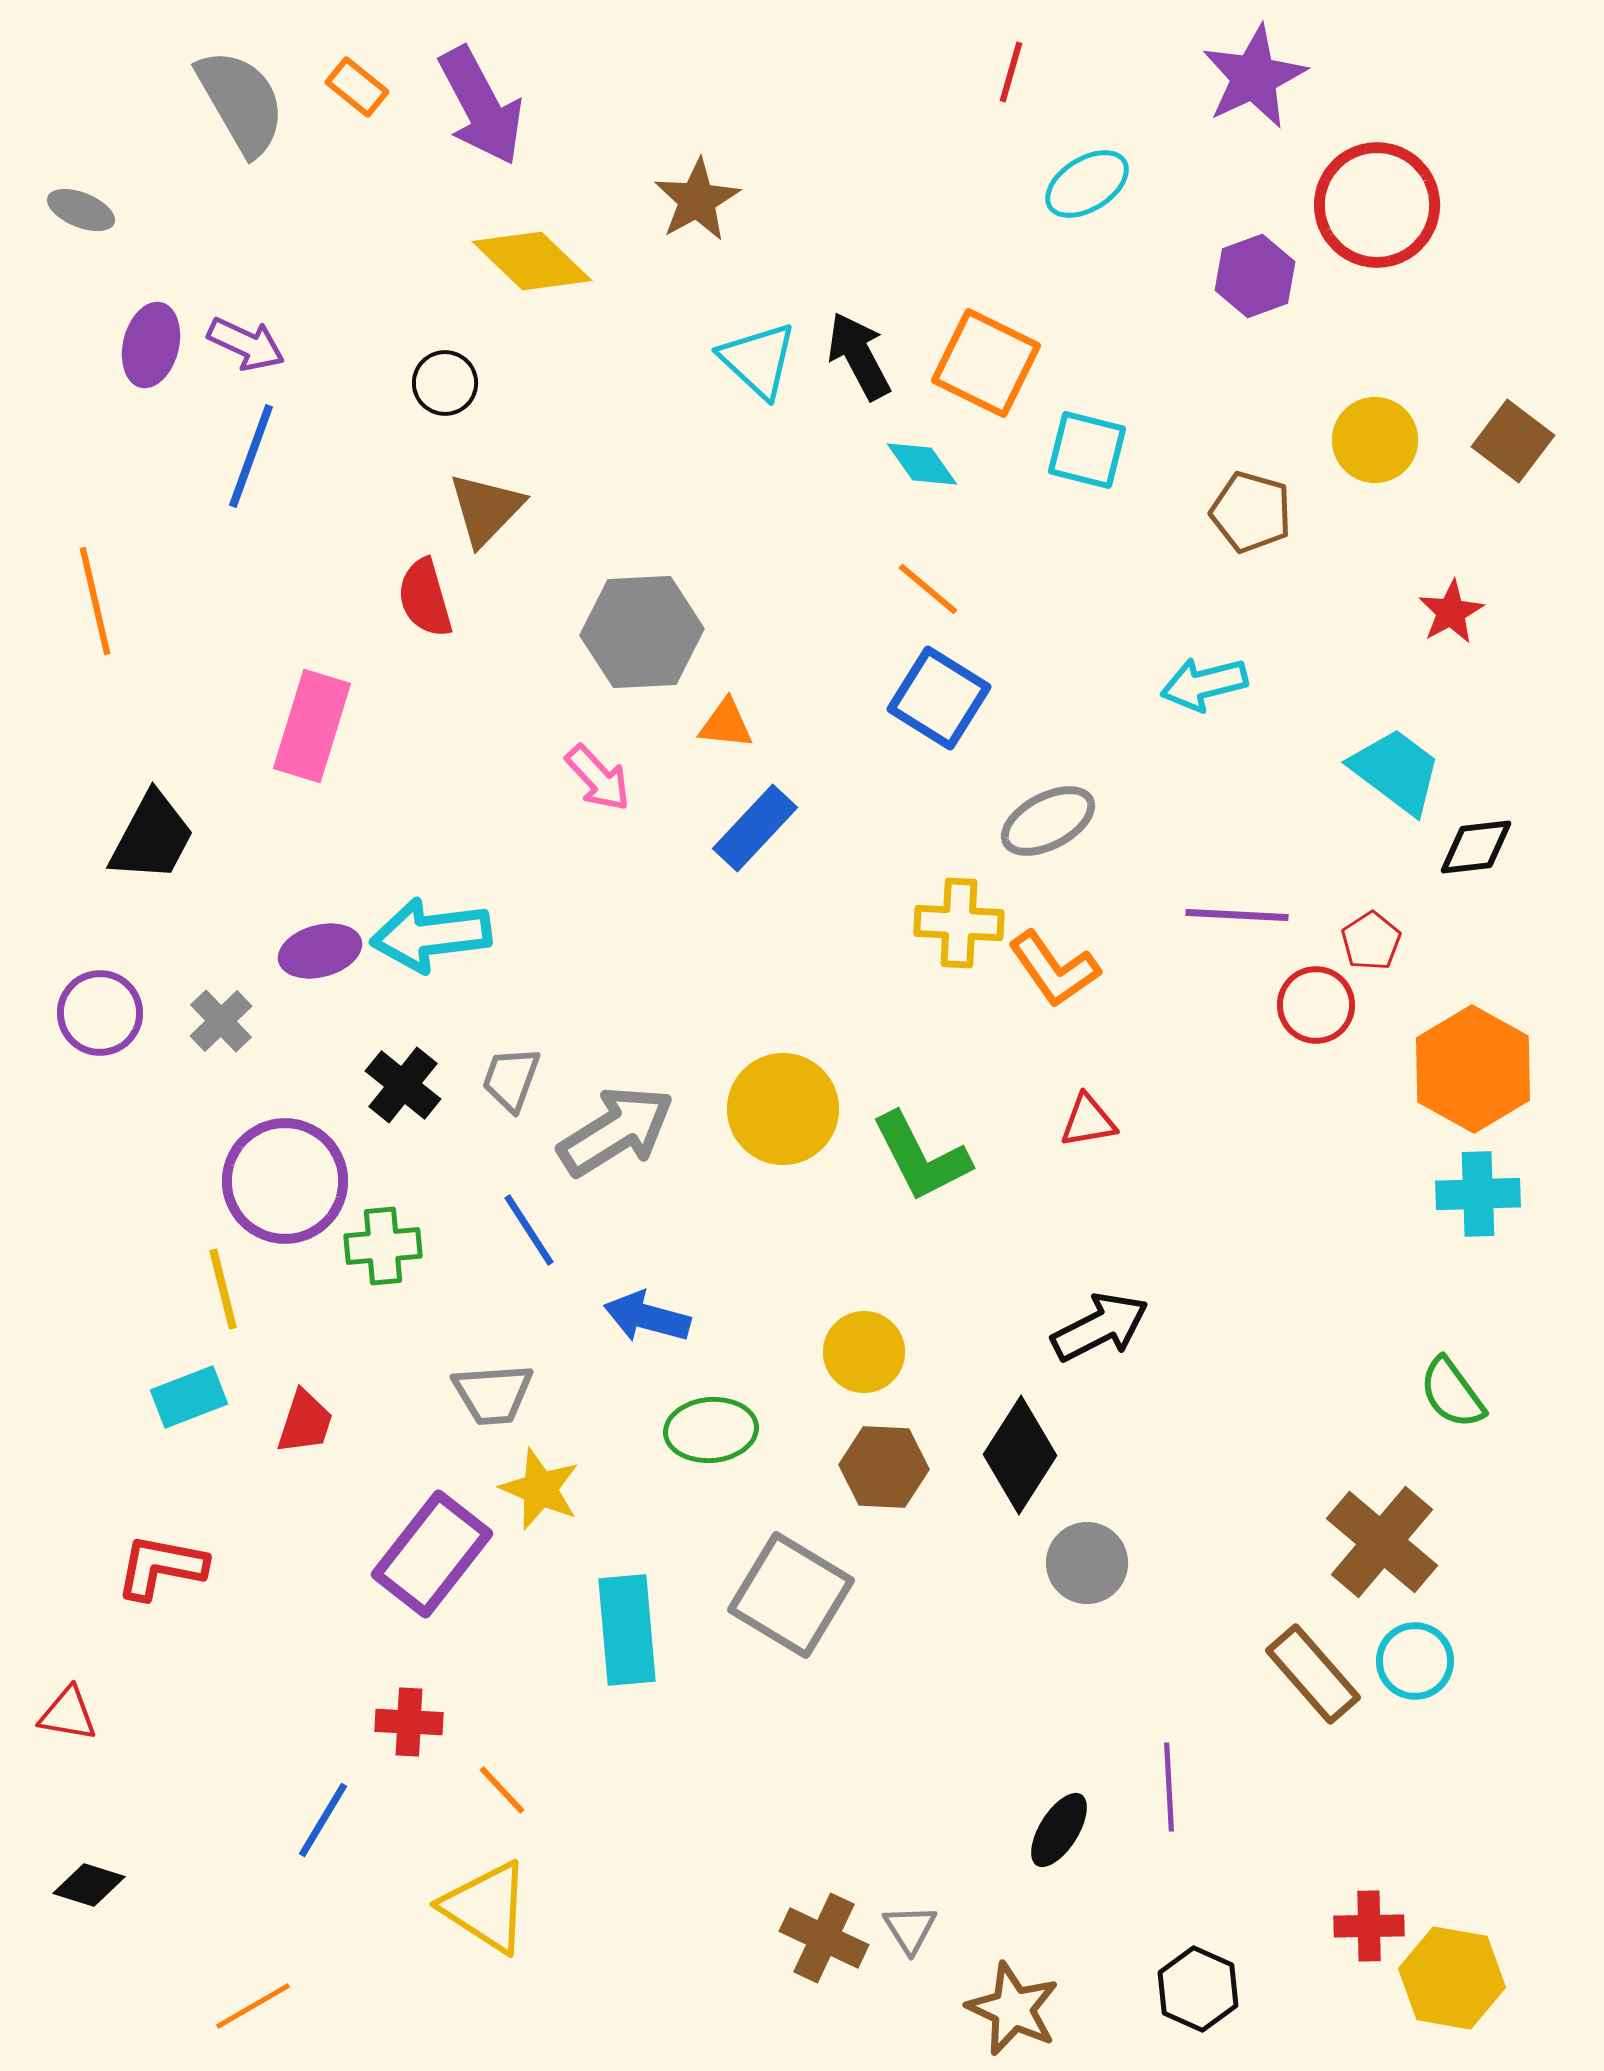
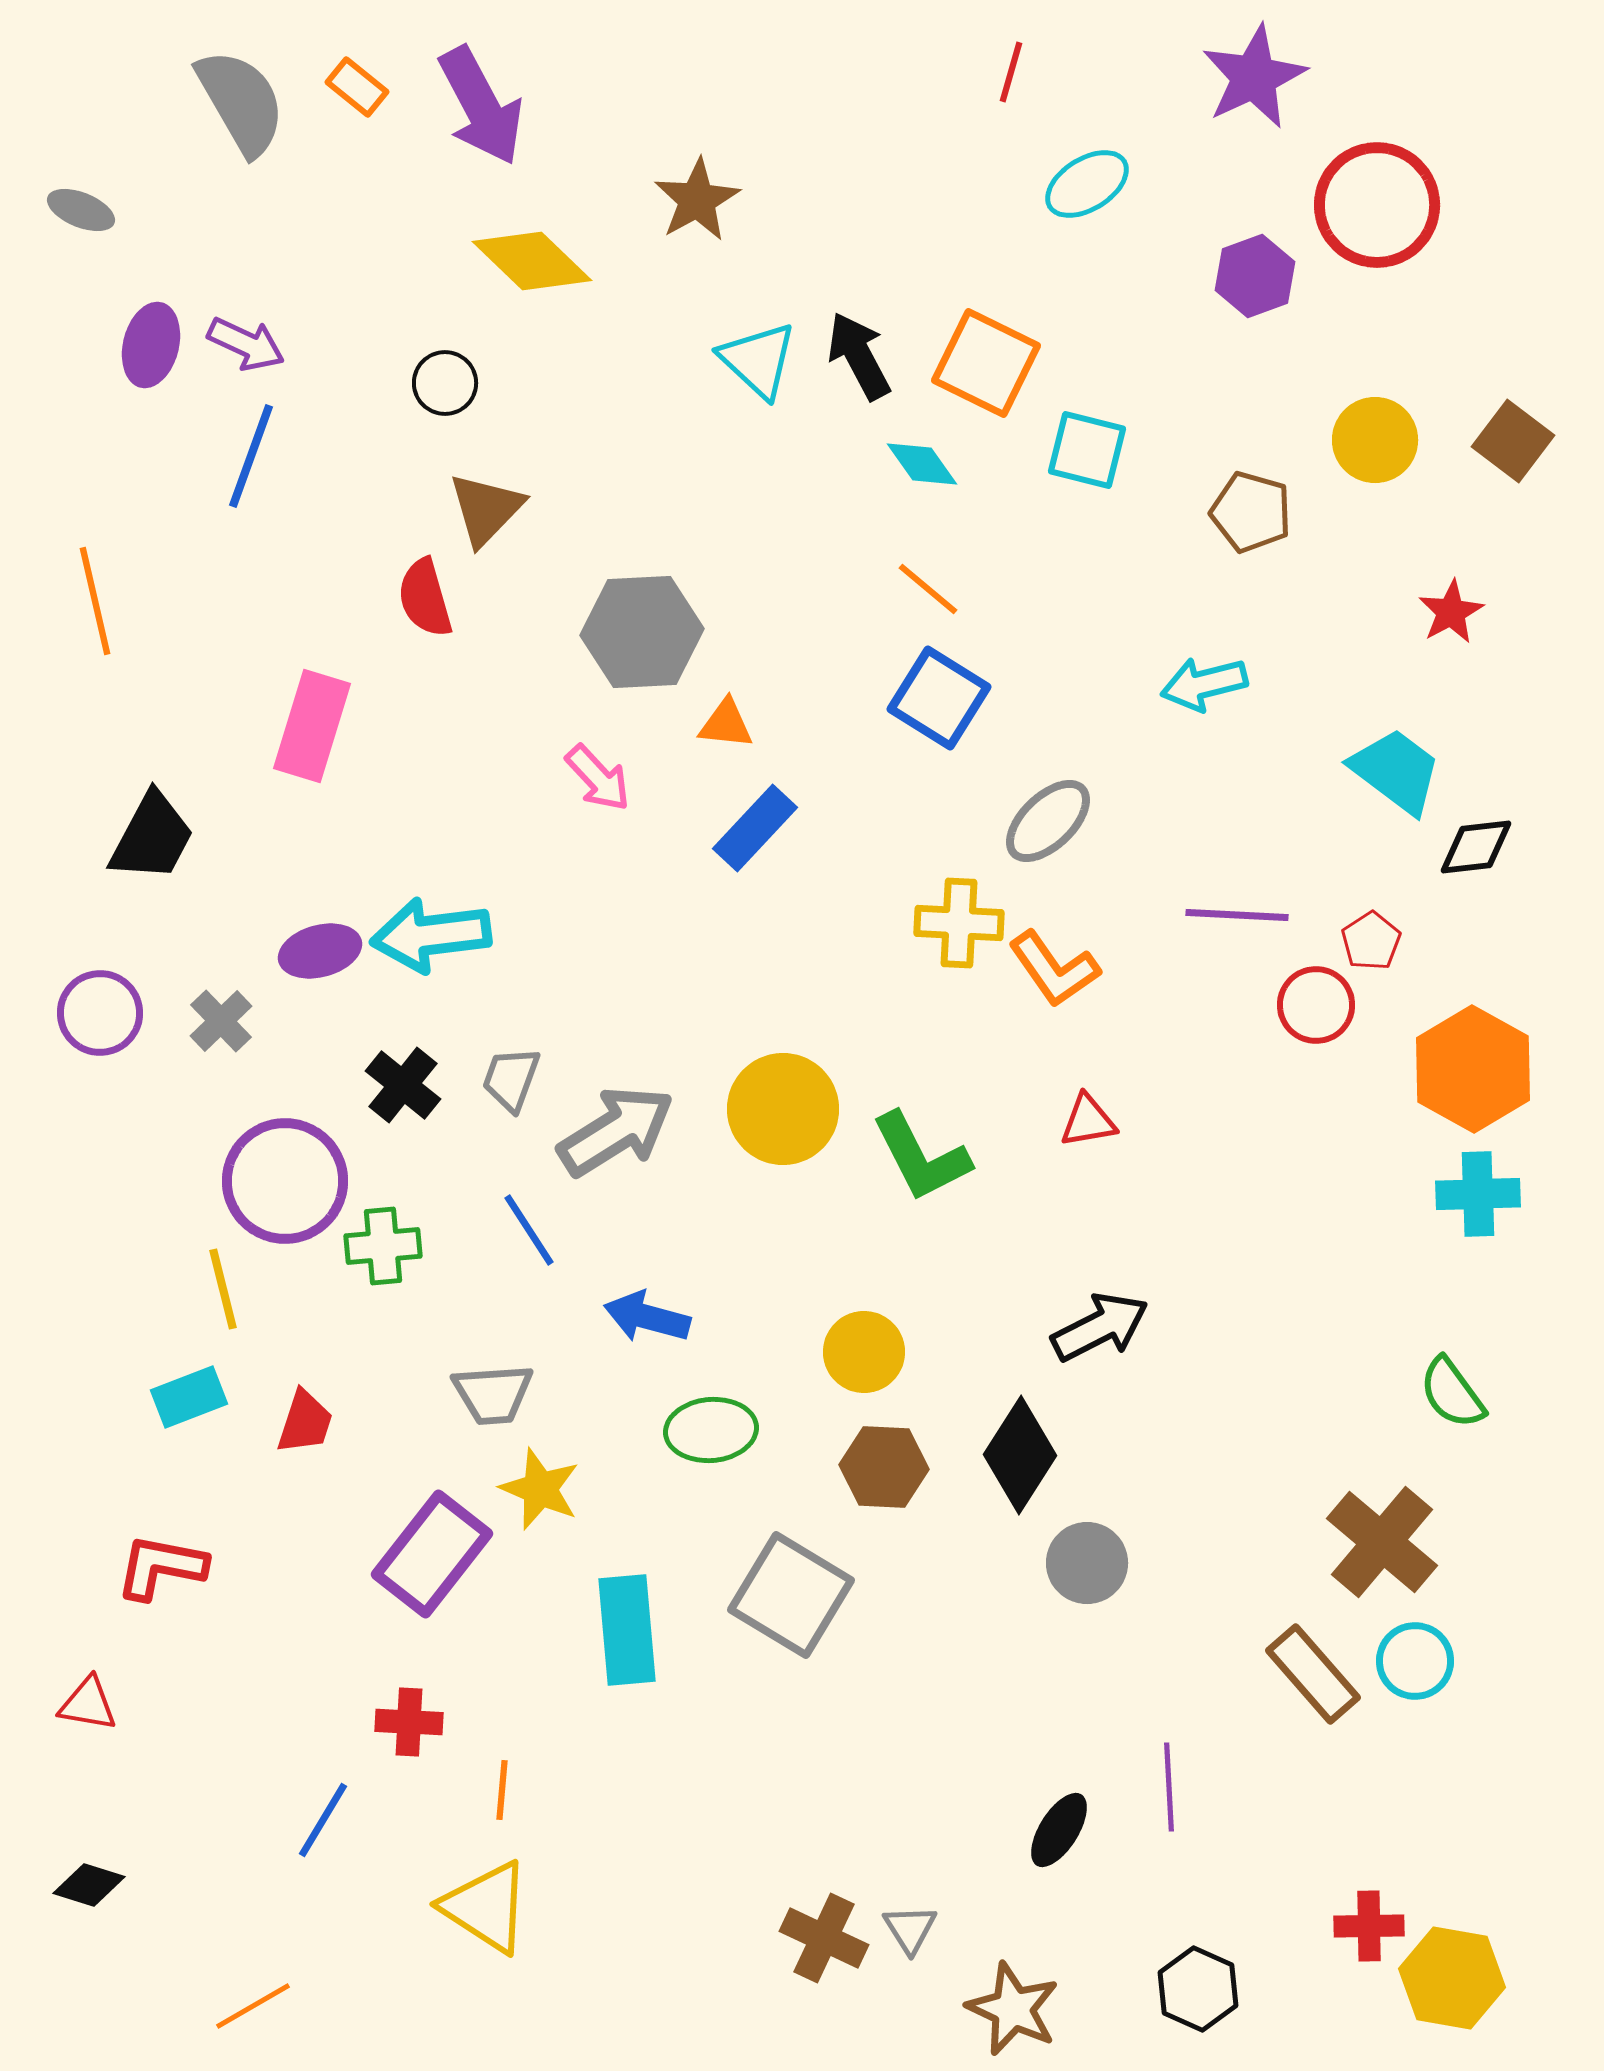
gray ellipse at (1048, 821): rotated 16 degrees counterclockwise
red triangle at (68, 1714): moved 20 px right, 10 px up
orange line at (502, 1790): rotated 48 degrees clockwise
